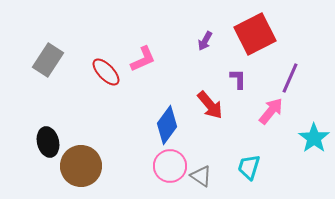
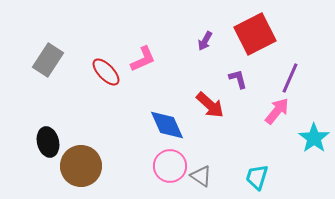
purple L-shape: rotated 15 degrees counterclockwise
red arrow: rotated 8 degrees counterclockwise
pink arrow: moved 6 px right
blue diamond: rotated 60 degrees counterclockwise
cyan trapezoid: moved 8 px right, 10 px down
